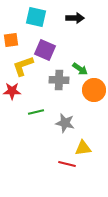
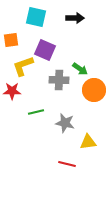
yellow triangle: moved 5 px right, 6 px up
